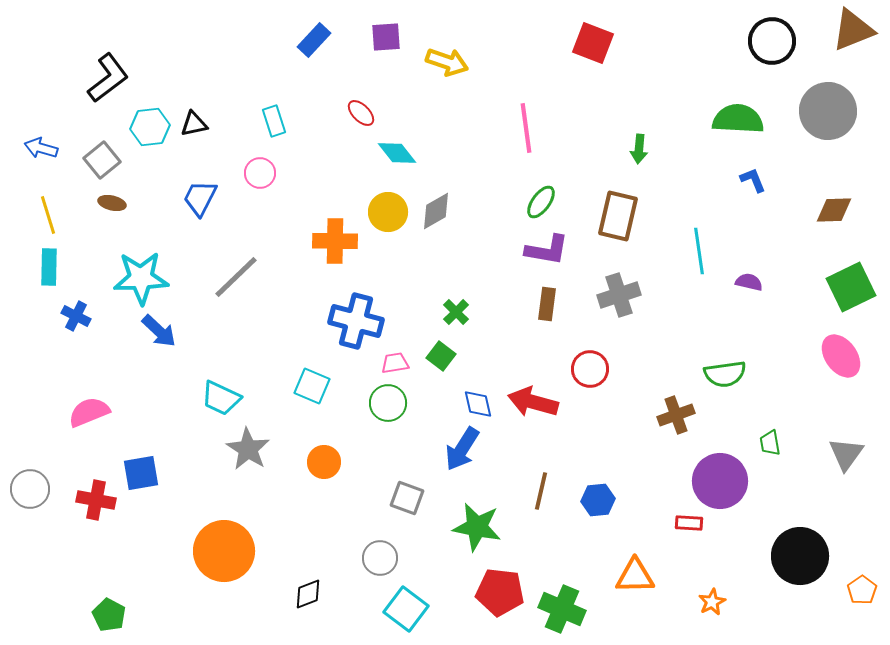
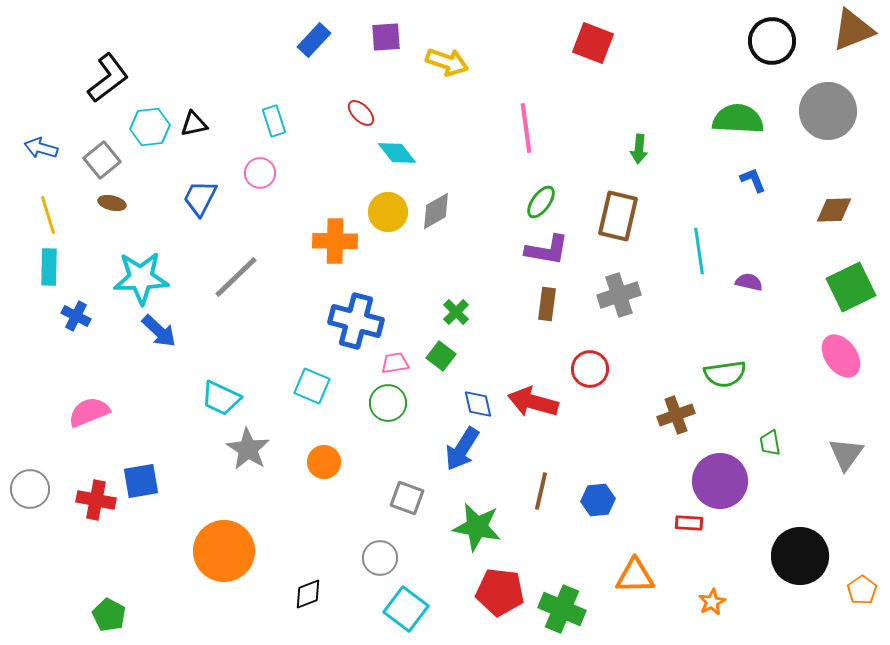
blue square at (141, 473): moved 8 px down
